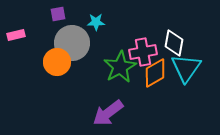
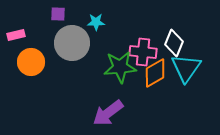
purple square: rotated 14 degrees clockwise
white diamond: rotated 12 degrees clockwise
pink cross: rotated 16 degrees clockwise
orange circle: moved 26 px left
green star: rotated 24 degrees clockwise
